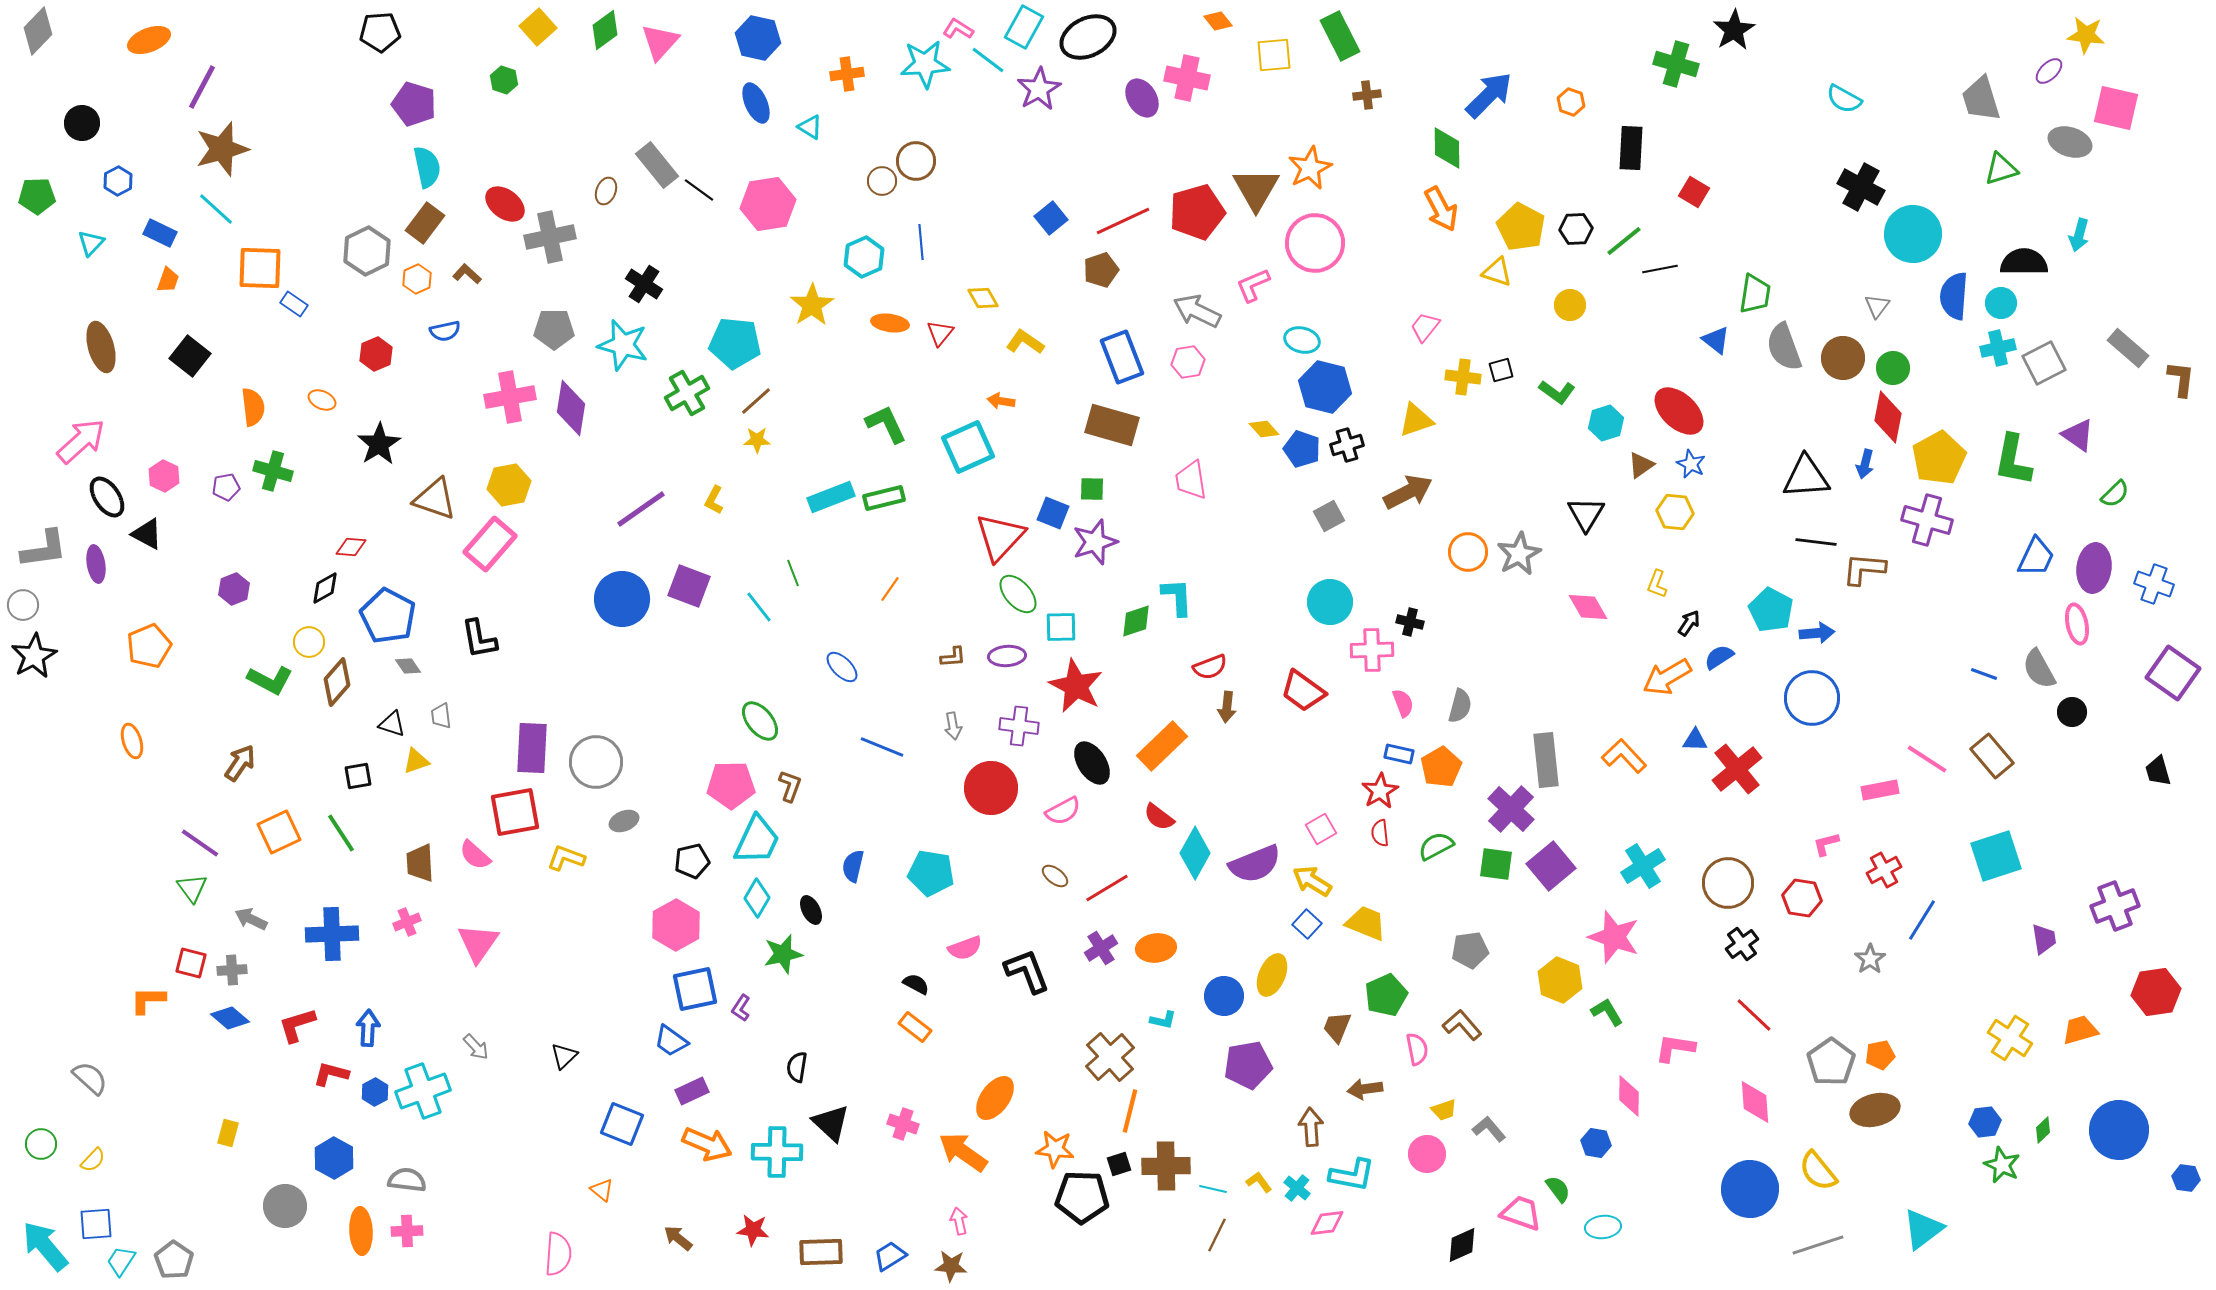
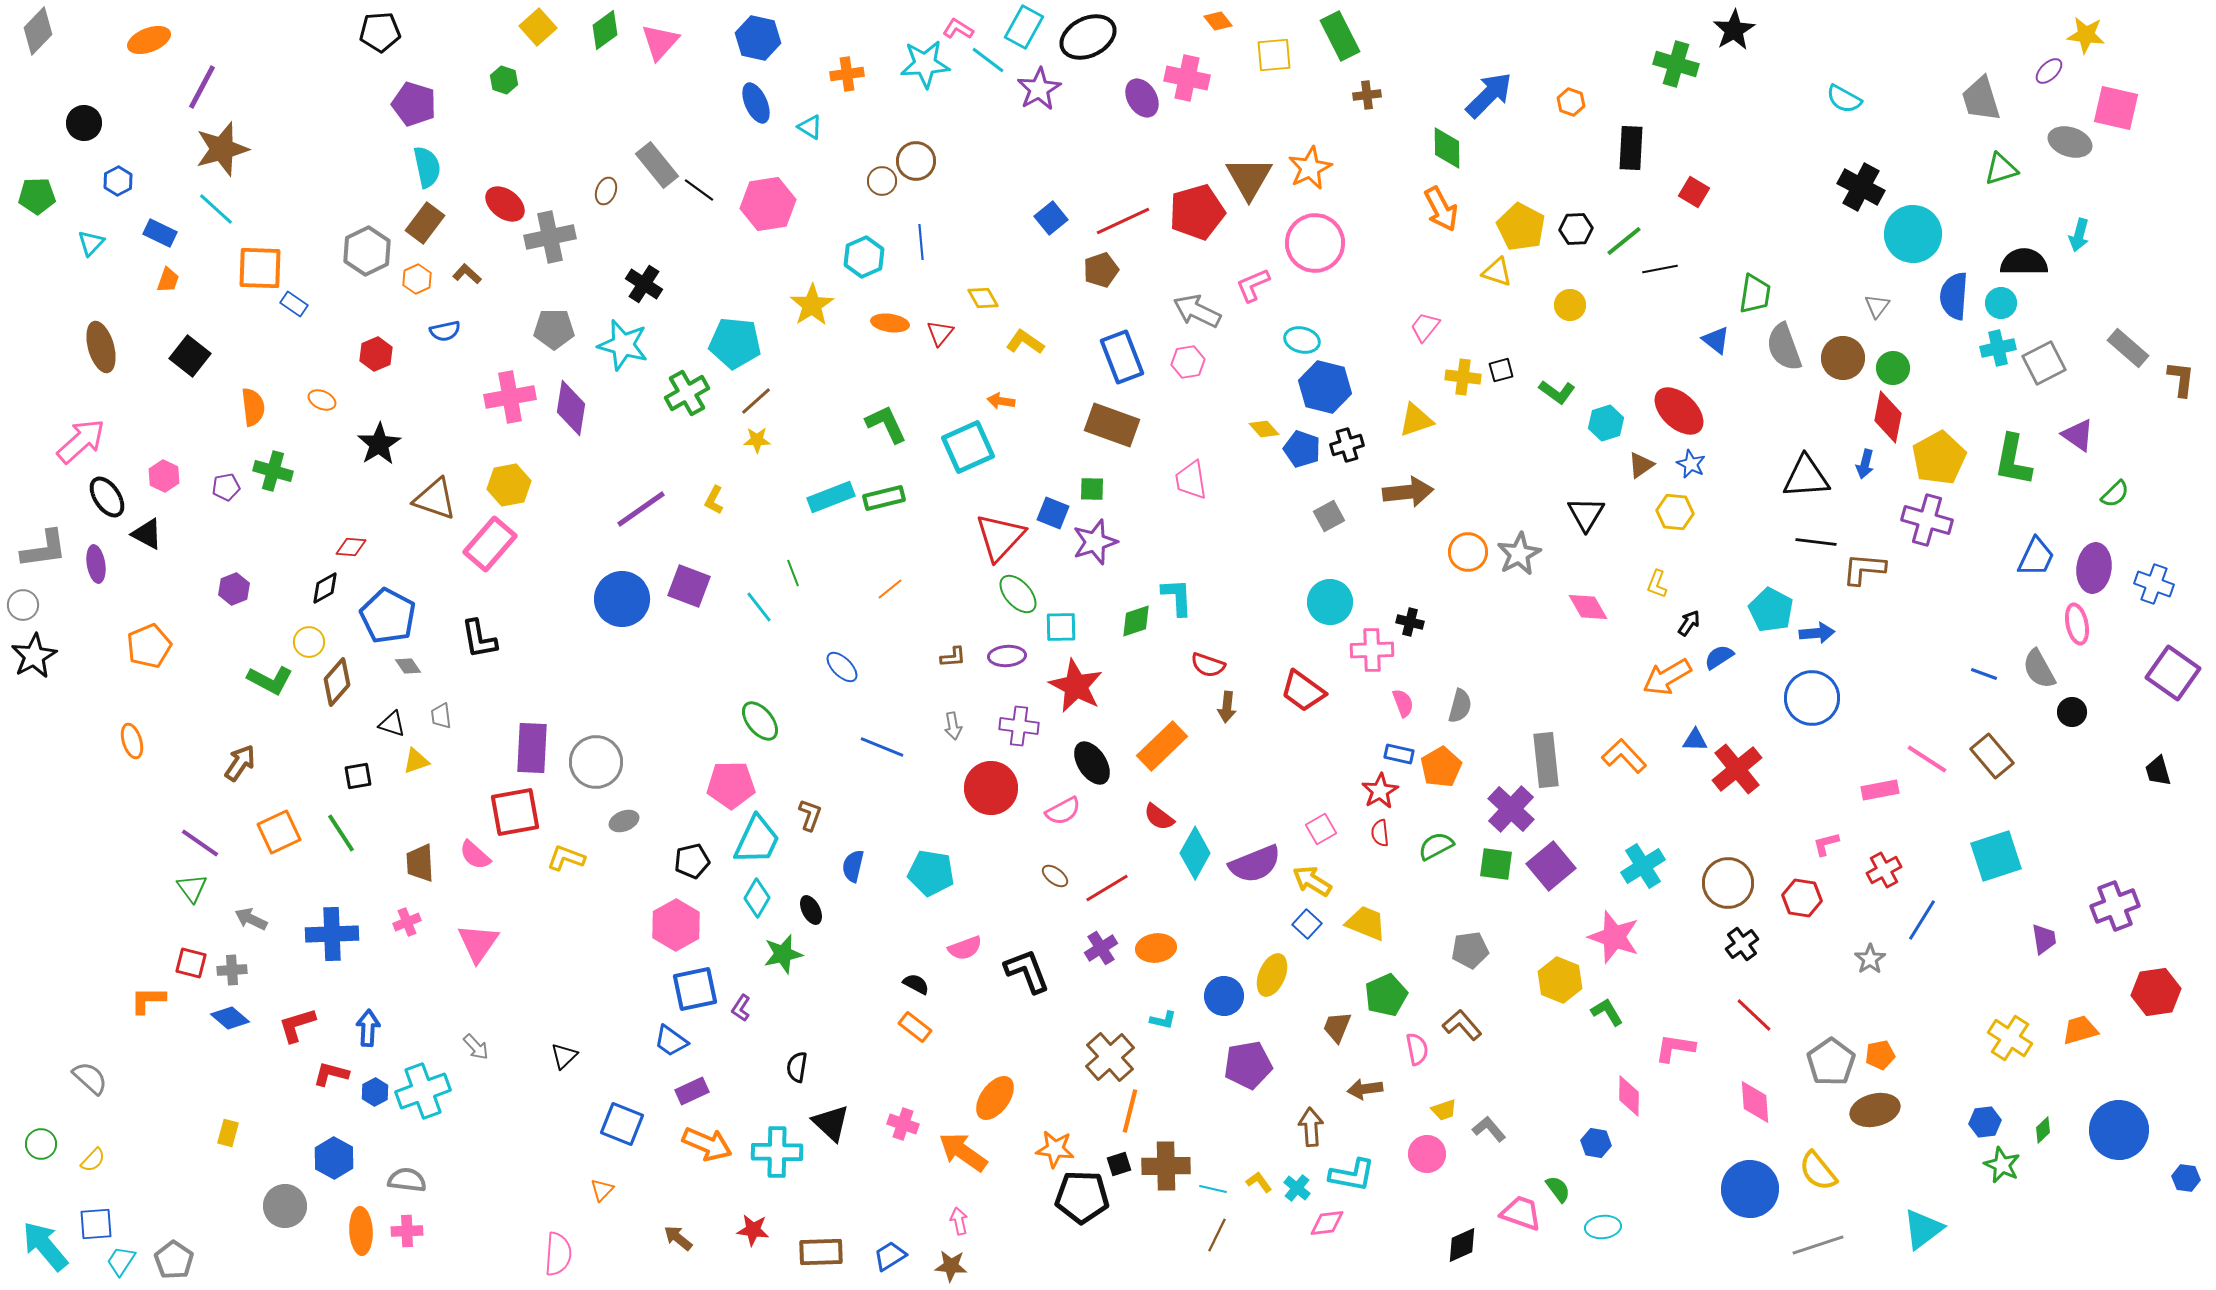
black circle at (82, 123): moved 2 px right
brown triangle at (1256, 189): moved 7 px left, 11 px up
brown rectangle at (1112, 425): rotated 4 degrees clockwise
brown arrow at (1408, 492): rotated 21 degrees clockwise
orange line at (890, 589): rotated 16 degrees clockwise
red semicircle at (1210, 667): moved 2 px left, 2 px up; rotated 40 degrees clockwise
brown L-shape at (790, 786): moved 20 px right, 29 px down
orange triangle at (602, 1190): rotated 35 degrees clockwise
